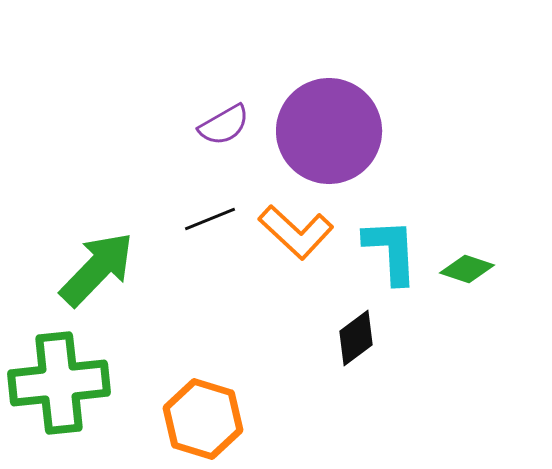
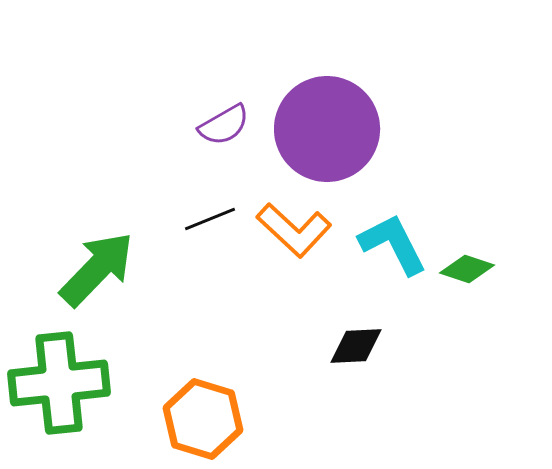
purple circle: moved 2 px left, 2 px up
orange L-shape: moved 2 px left, 2 px up
cyan L-shape: moved 2 px right, 7 px up; rotated 24 degrees counterclockwise
black diamond: moved 8 px down; rotated 34 degrees clockwise
